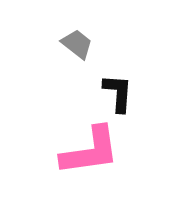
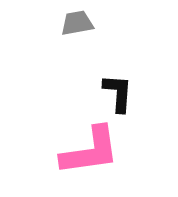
gray trapezoid: moved 21 px up; rotated 48 degrees counterclockwise
